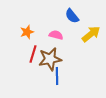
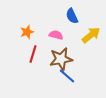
blue semicircle: rotated 14 degrees clockwise
yellow arrow: moved 1 px down
brown star: moved 11 px right
blue line: moved 10 px right; rotated 48 degrees counterclockwise
